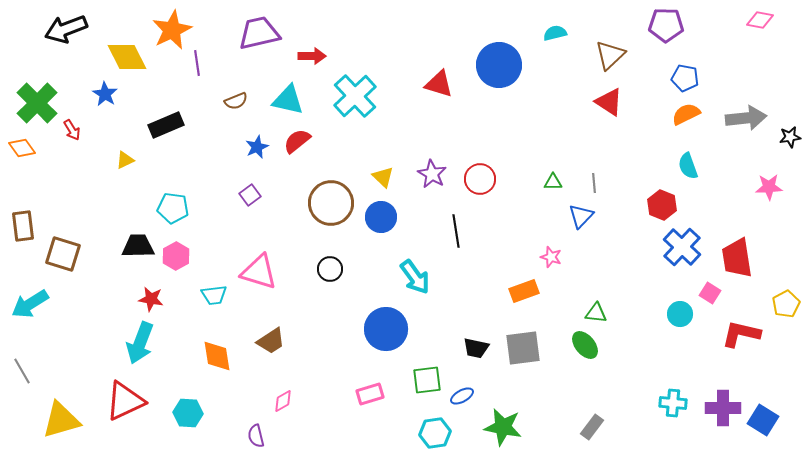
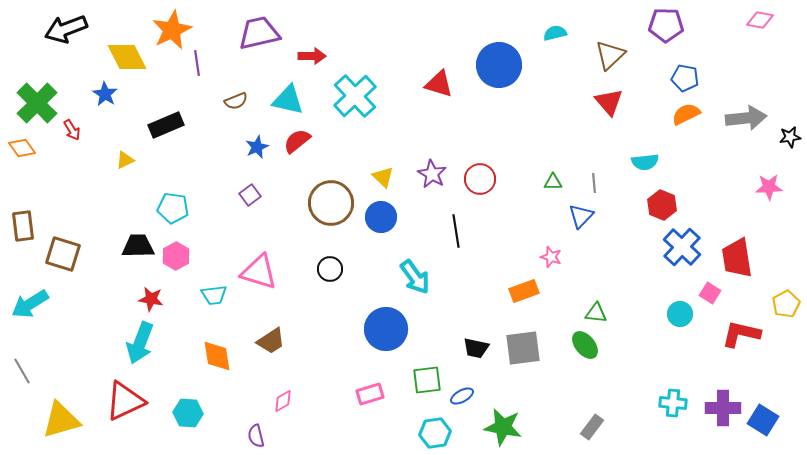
red triangle at (609, 102): rotated 16 degrees clockwise
cyan semicircle at (688, 166): moved 43 px left, 4 px up; rotated 76 degrees counterclockwise
